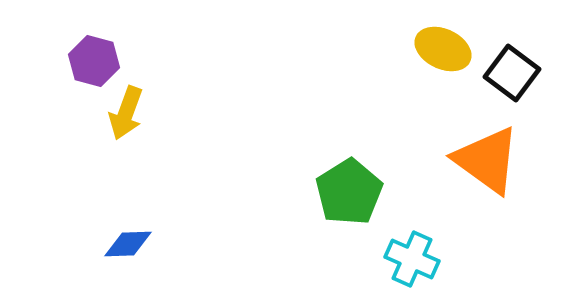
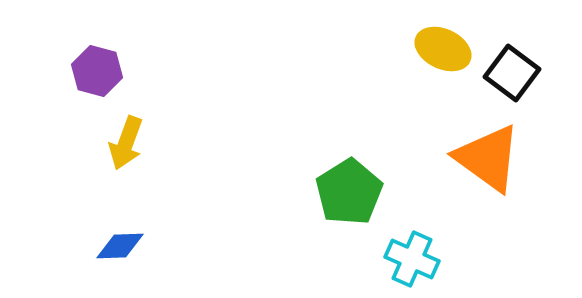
purple hexagon: moved 3 px right, 10 px down
yellow arrow: moved 30 px down
orange triangle: moved 1 px right, 2 px up
blue diamond: moved 8 px left, 2 px down
